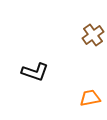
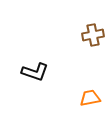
brown cross: rotated 25 degrees clockwise
